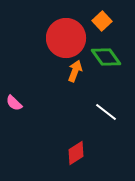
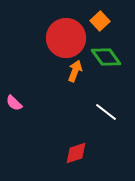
orange square: moved 2 px left
red diamond: rotated 15 degrees clockwise
